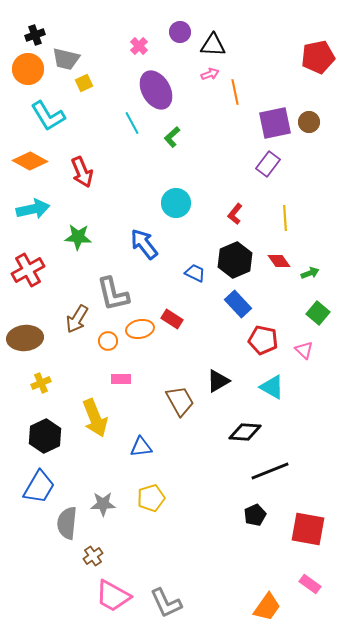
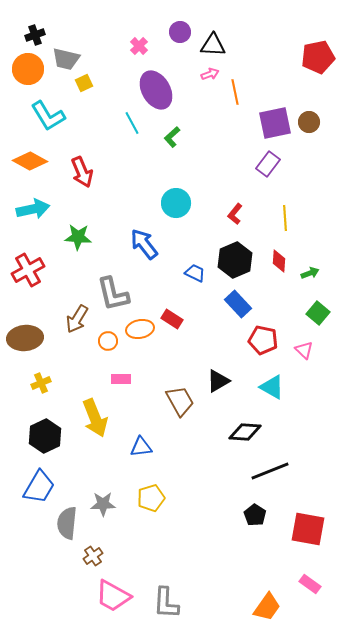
red diamond at (279, 261): rotated 40 degrees clockwise
black pentagon at (255, 515): rotated 15 degrees counterclockwise
gray L-shape at (166, 603): rotated 28 degrees clockwise
